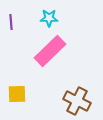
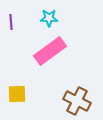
pink rectangle: rotated 8 degrees clockwise
